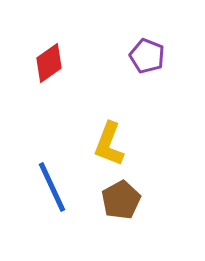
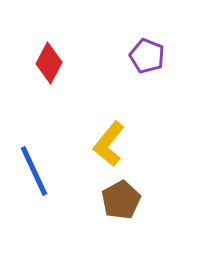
red diamond: rotated 27 degrees counterclockwise
yellow L-shape: rotated 18 degrees clockwise
blue line: moved 18 px left, 16 px up
